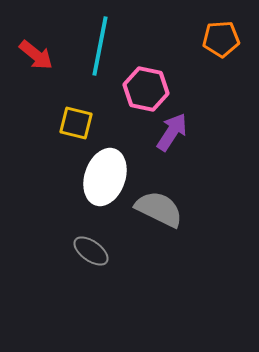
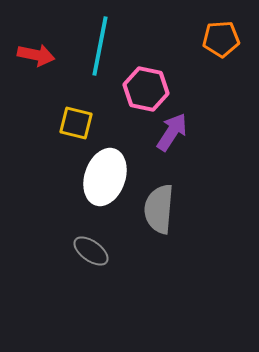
red arrow: rotated 27 degrees counterclockwise
gray semicircle: rotated 111 degrees counterclockwise
